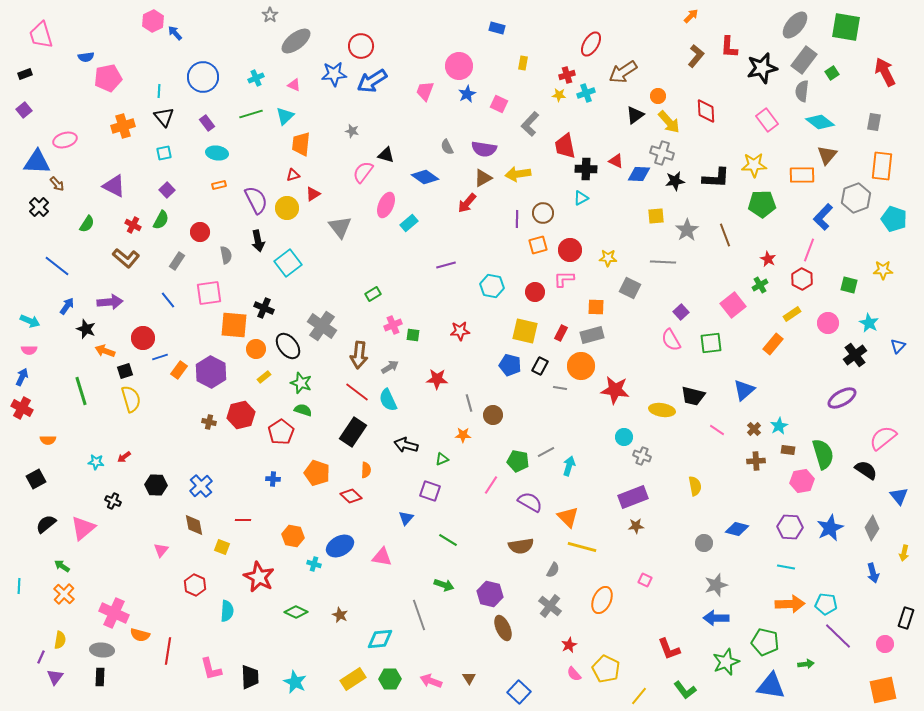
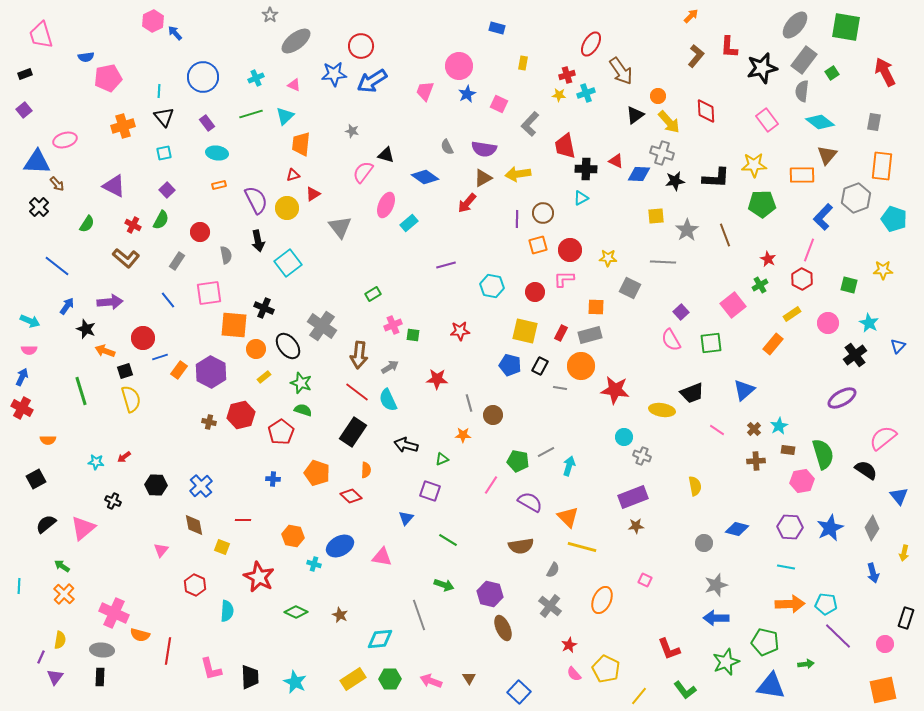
brown arrow at (623, 72): moved 2 px left, 1 px up; rotated 92 degrees counterclockwise
gray rectangle at (592, 335): moved 2 px left
black trapezoid at (693, 396): moved 1 px left, 3 px up; rotated 35 degrees counterclockwise
